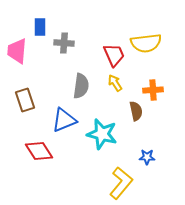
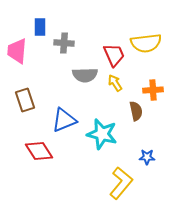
gray semicircle: moved 4 px right, 11 px up; rotated 80 degrees clockwise
